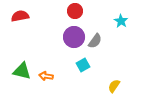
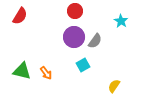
red semicircle: rotated 132 degrees clockwise
orange arrow: moved 3 px up; rotated 136 degrees counterclockwise
